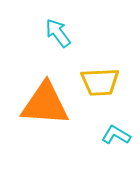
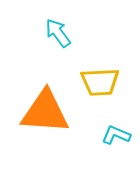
orange triangle: moved 8 px down
cyan L-shape: rotated 8 degrees counterclockwise
